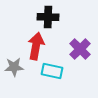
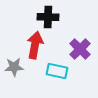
red arrow: moved 1 px left, 1 px up
cyan rectangle: moved 5 px right
